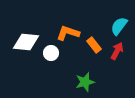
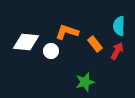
cyan semicircle: rotated 36 degrees counterclockwise
orange L-shape: moved 1 px left, 1 px up
orange rectangle: moved 1 px right, 1 px up
white circle: moved 2 px up
